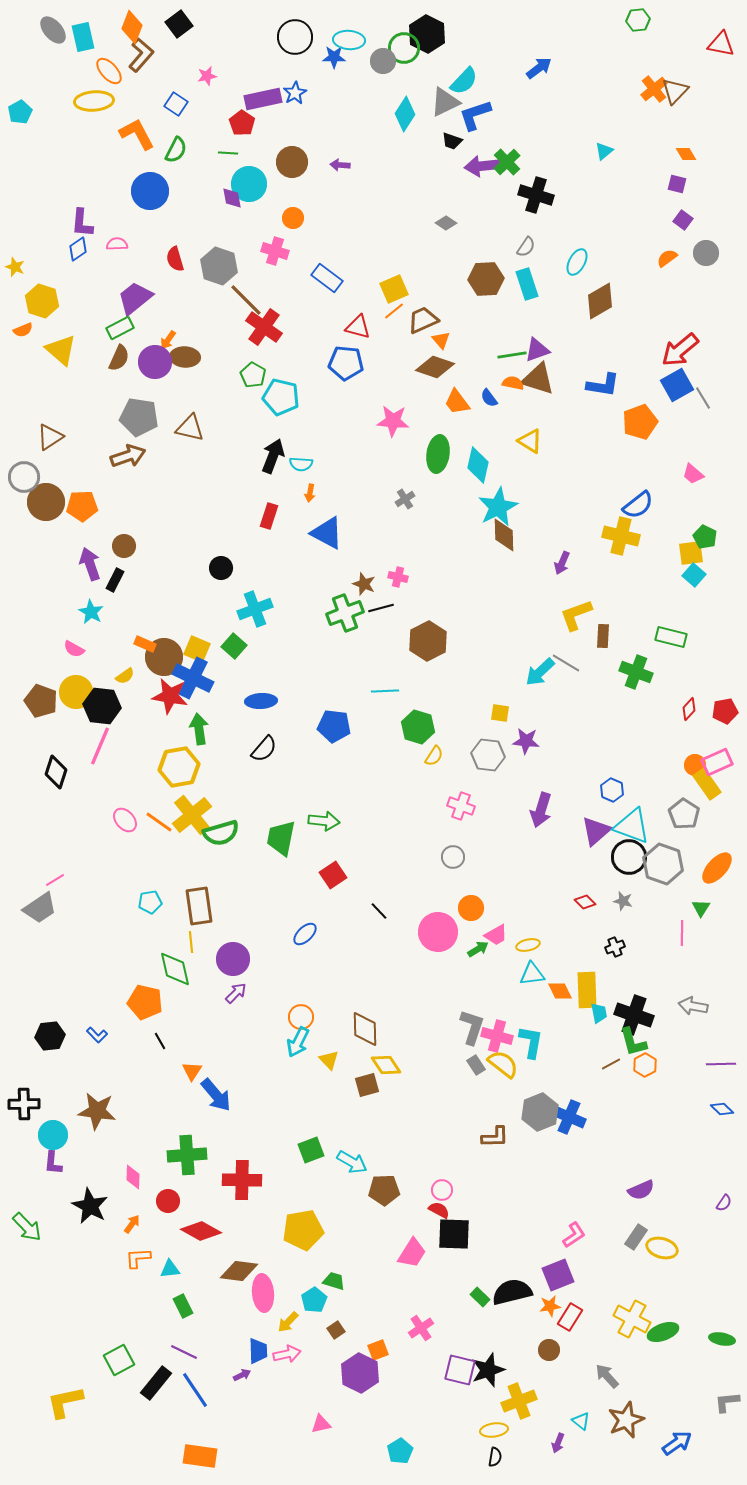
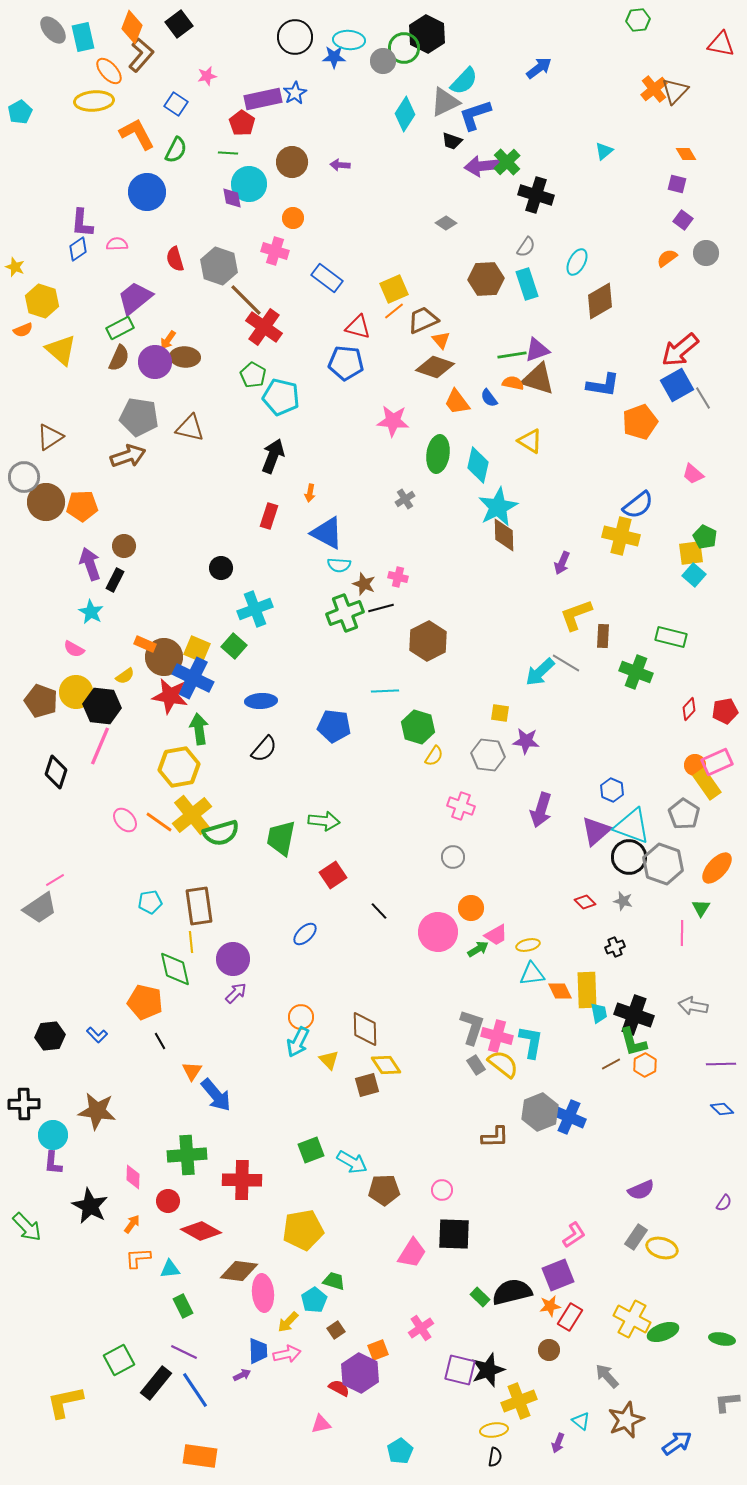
blue circle at (150, 191): moved 3 px left, 1 px down
cyan semicircle at (301, 464): moved 38 px right, 101 px down
red semicircle at (439, 1210): moved 100 px left, 178 px down
